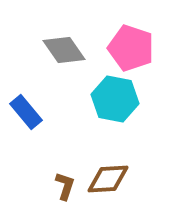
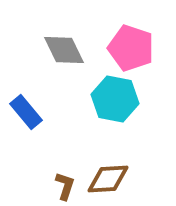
gray diamond: rotated 9 degrees clockwise
